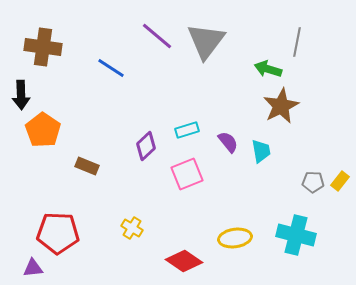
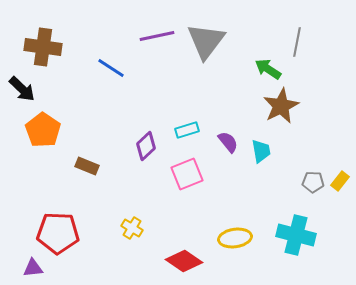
purple line: rotated 52 degrees counterclockwise
green arrow: rotated 16 degrees clockwise
black arrow: moved 1 px right, 6 px up; rotated 44 degrees counterclockwise
